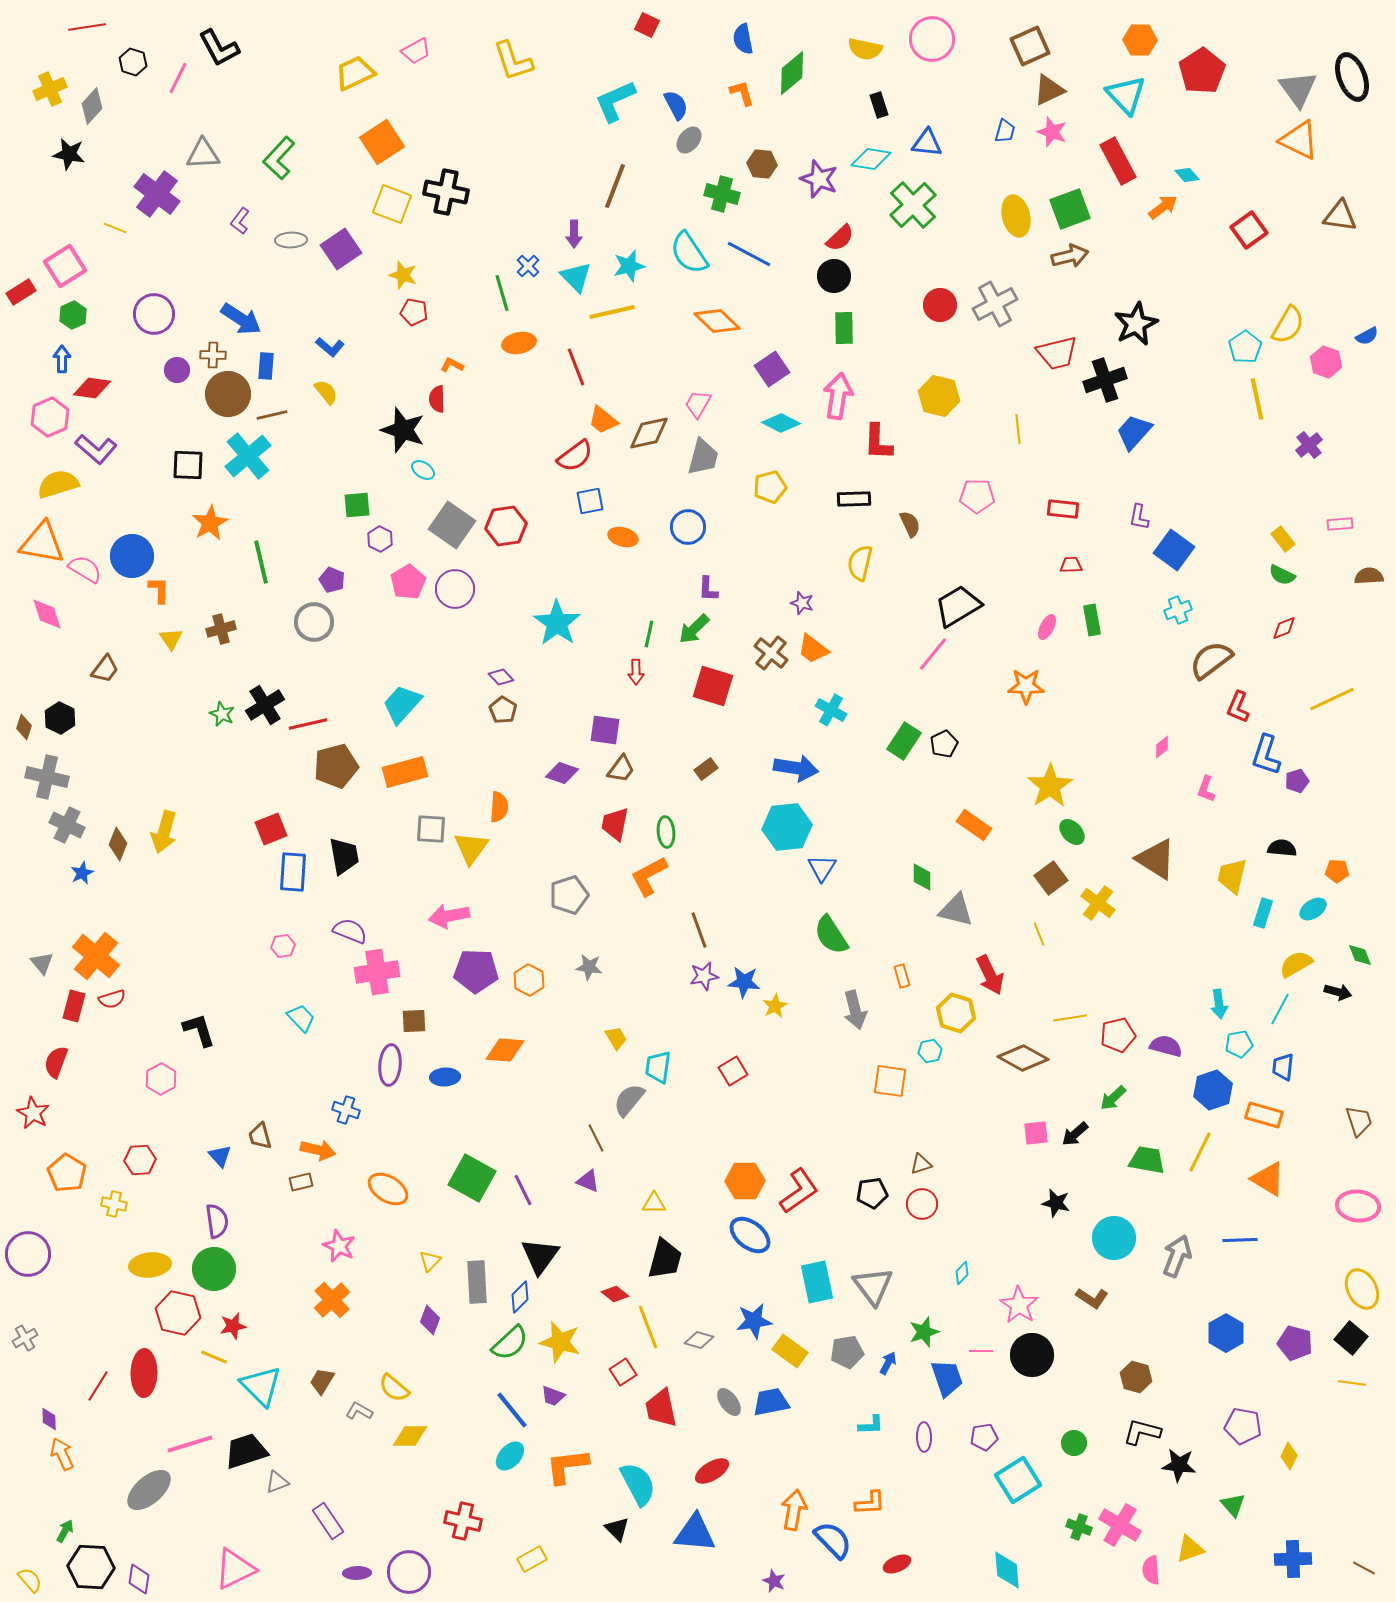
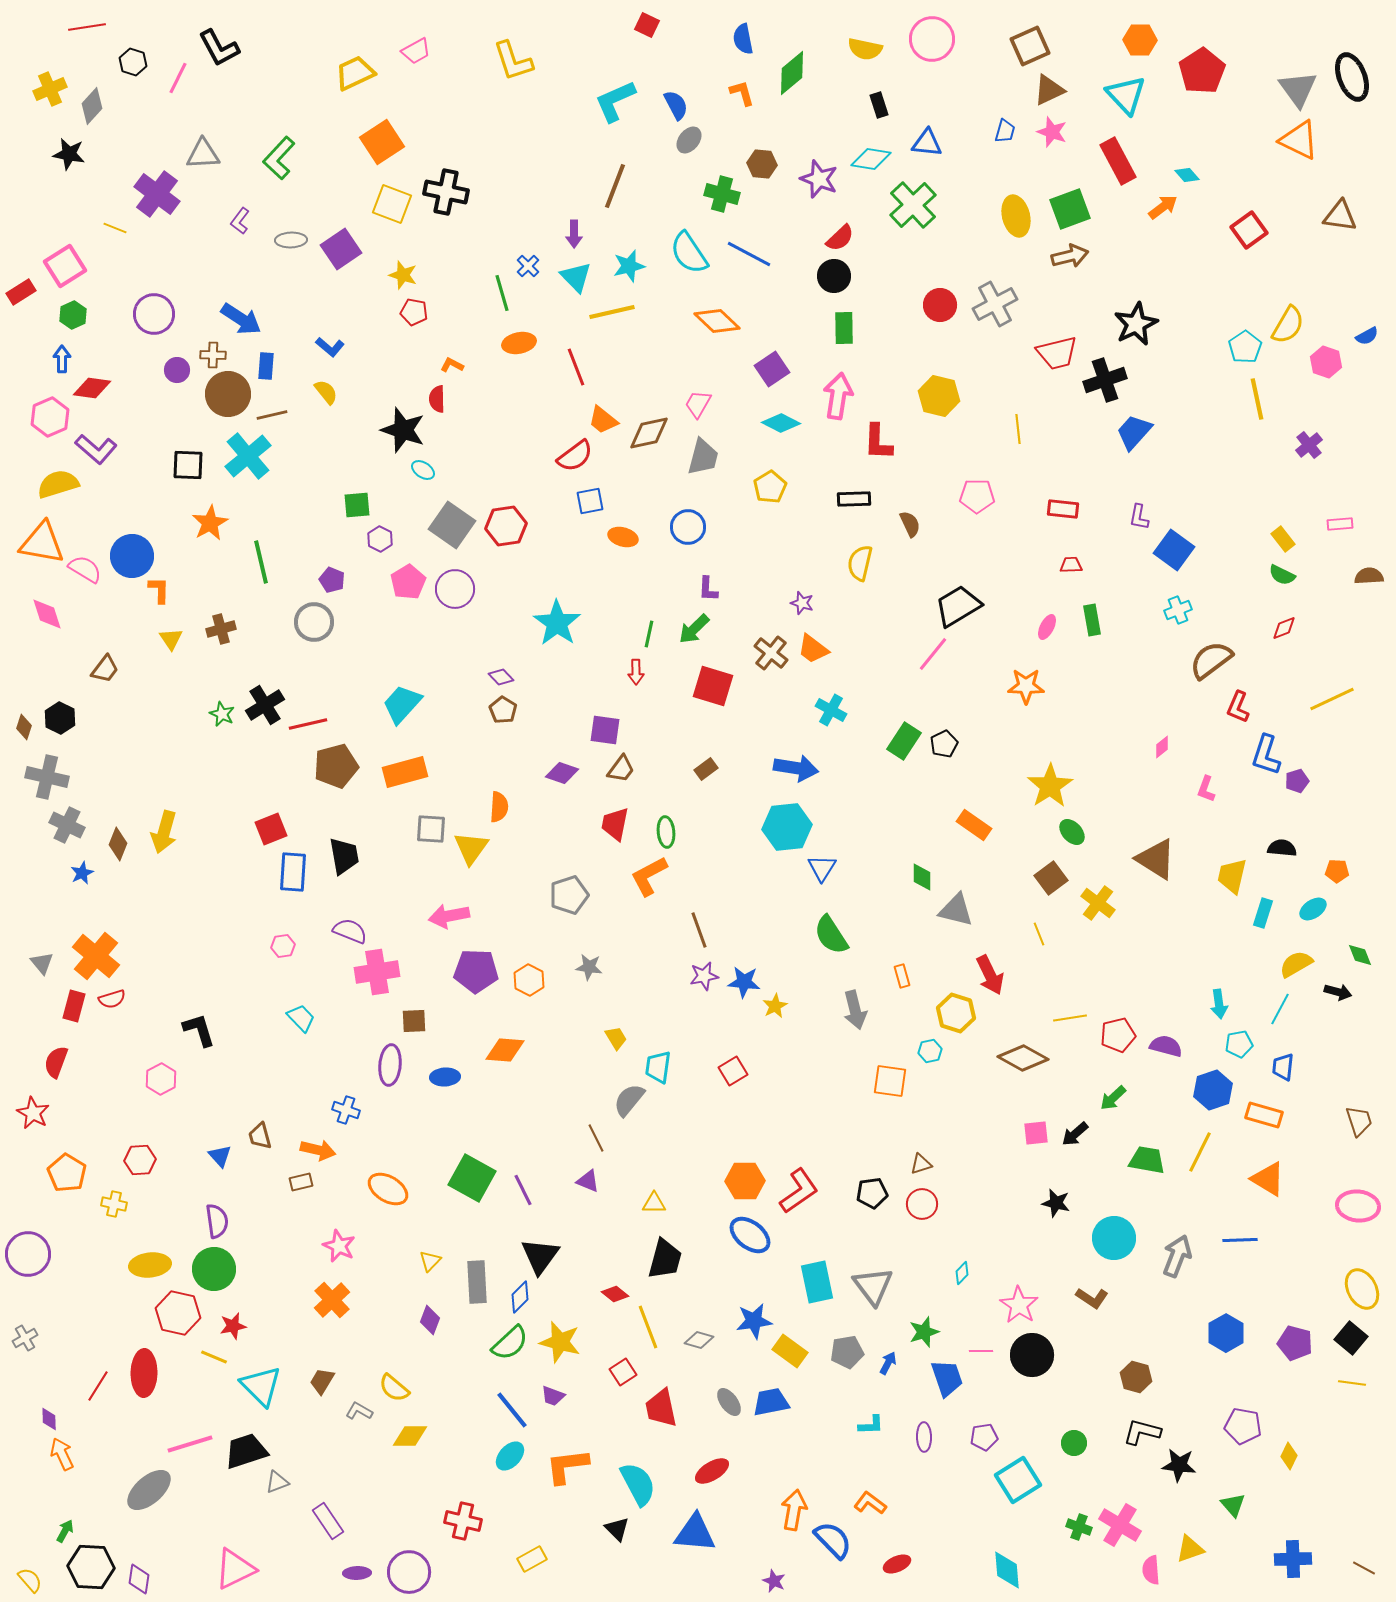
yellow pentagon at (770, 487): rotated 16 degrees counterclockwise
orange L-shape at (870, 1503): rotated 140 degrees counterclockwise
